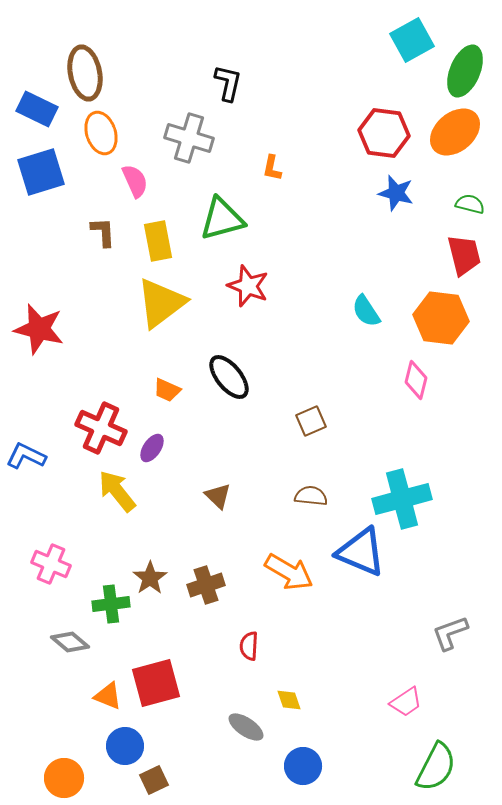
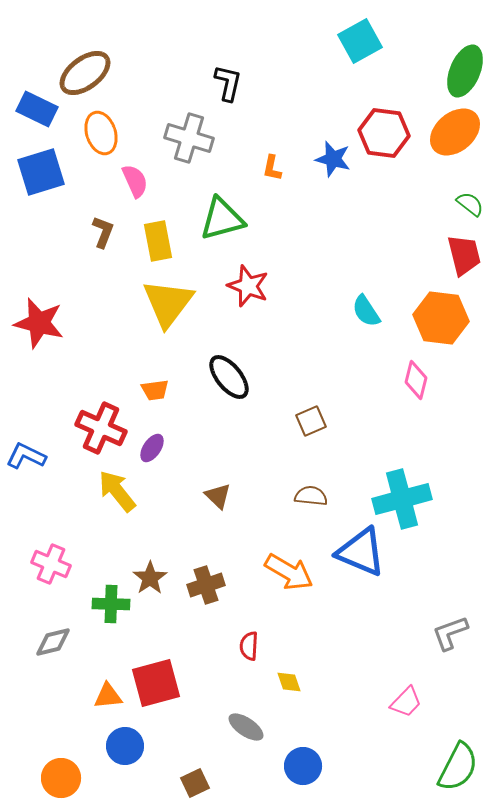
cyan square at (412, 40): moved 52 px left, 1 px down
brown ellipse at (85, 73): rotated 64 degrees clockwise
blue star at (396, 193): moved 63 px left, 34 px up
green semicircle at (470, 204): rotated 24 degrees clockwise
brown L-shape at (103, 232): rotated 24 degrees clockwise
yellow triangle at (161, 303): moved 7 px right; rotated 16 degrees counterclockwise
red star at (39, 329): moved 6 px up
orange trapezoid at (167, 390): moved 12 px left; rotated 32 degrees counterclockwise
green cross at (111, 604): rotated 9 degrees clockwise
gray diamond at (70, 642): moved 17 px left; rotated 54 degrees counterclockwise
orange triangle at (108, 696): rotated 28 degrees counterclockwise
yellow diamond at (289, 700): moved 18 px up
pink trapezoid at (406, 702): rotated 12 degrees counterclockwise
green semicircle at (436, 767): moved 22 px right
orange circle at (64, 778): moved 3 px left
brown square at (154, 780): moved 41 px right, 3 px down
